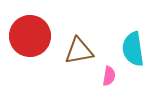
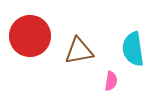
pink semicircle: moved 2 px right, 5 px down
